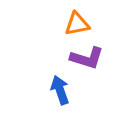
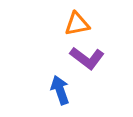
purple L-shape: rotated 20 degrees clockwise
